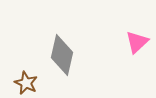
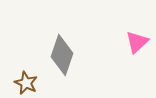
gray diamond: rotated 6 degrees clockwise
